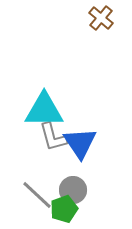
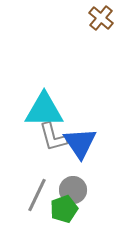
gray line: rotated 72 degrees clockwise
